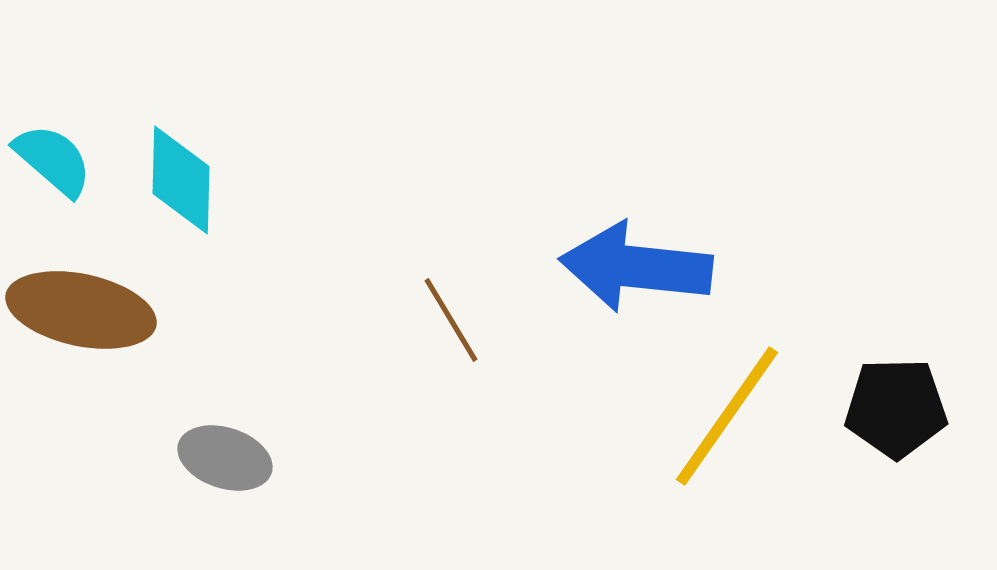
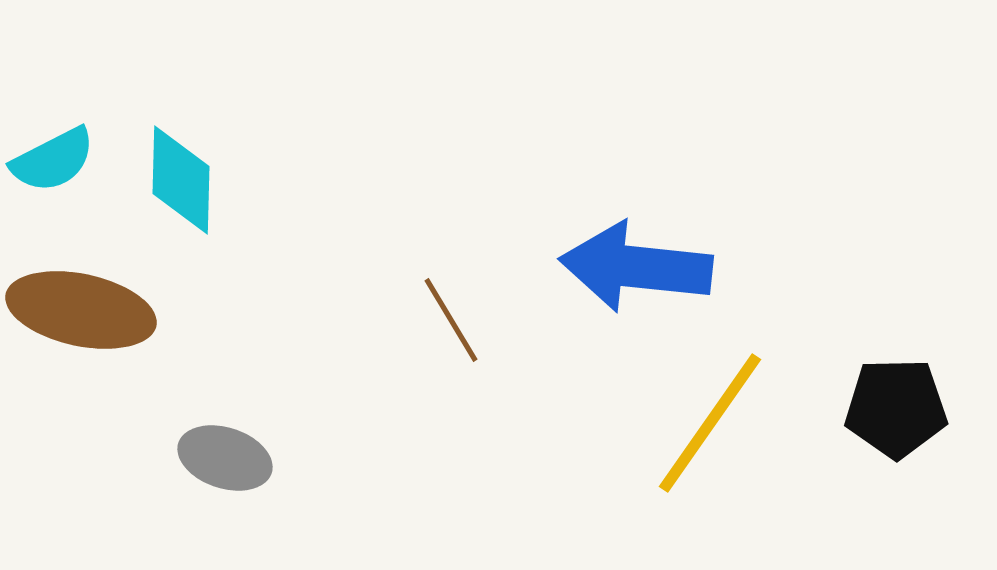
cyan semicircle: rotated 112 degrees clockwise
yellow line: moved 17 px left, 7 px down
